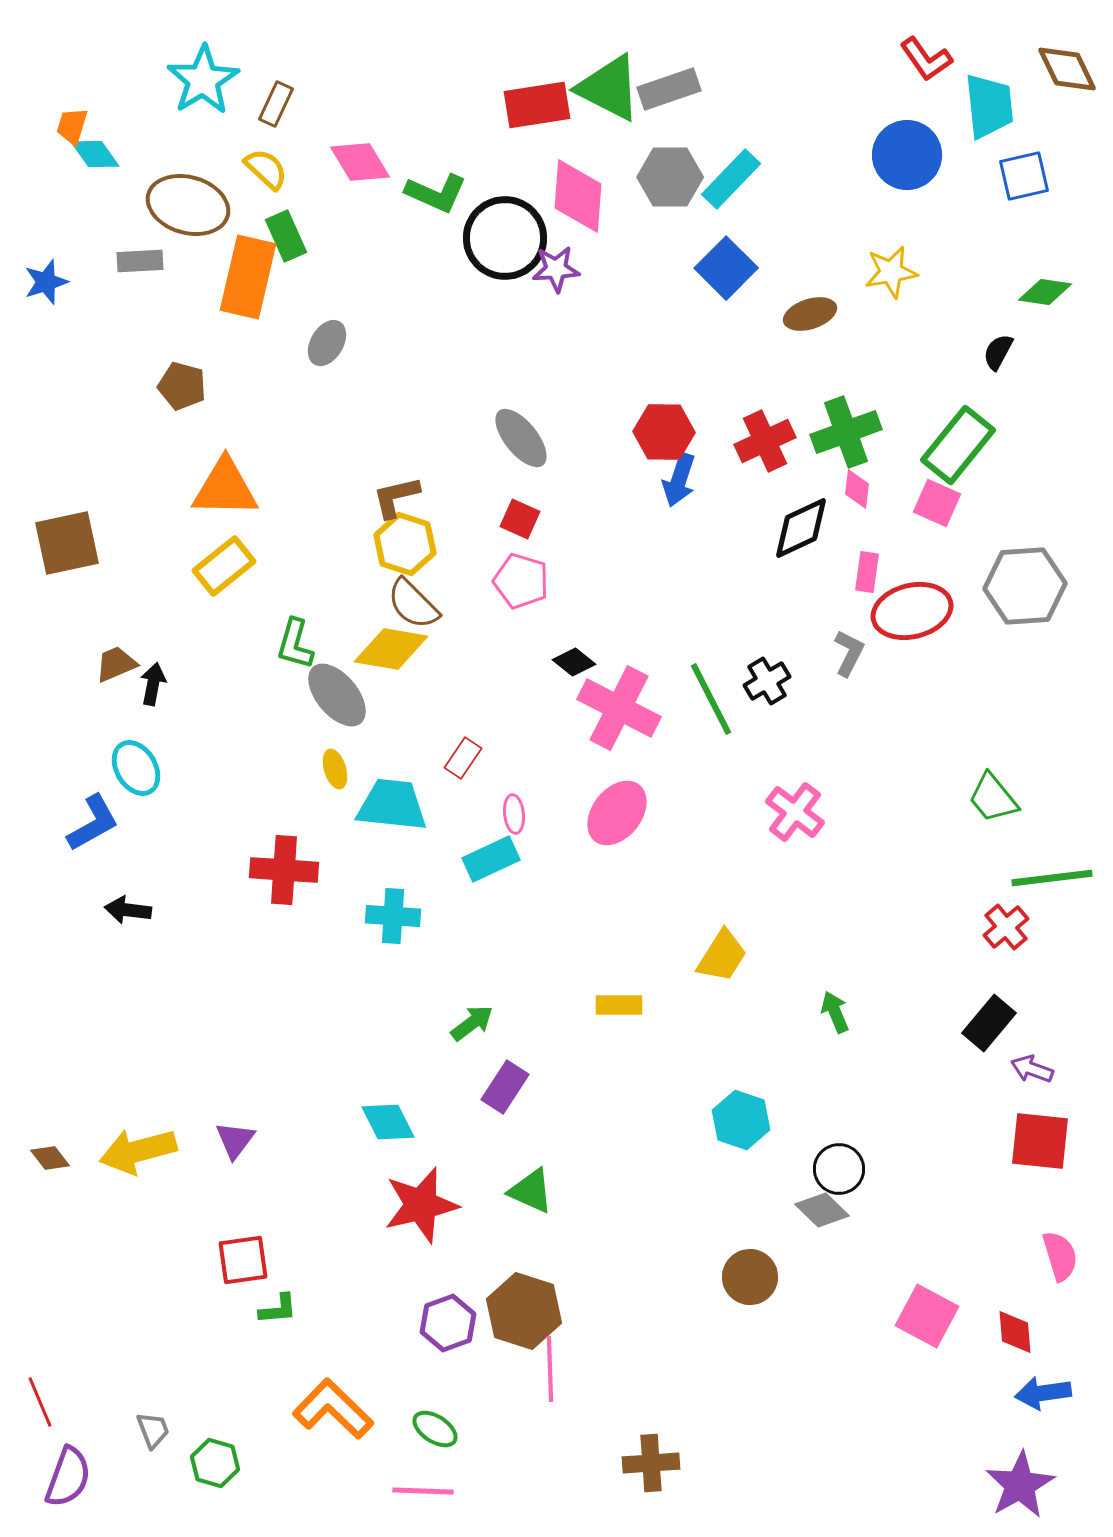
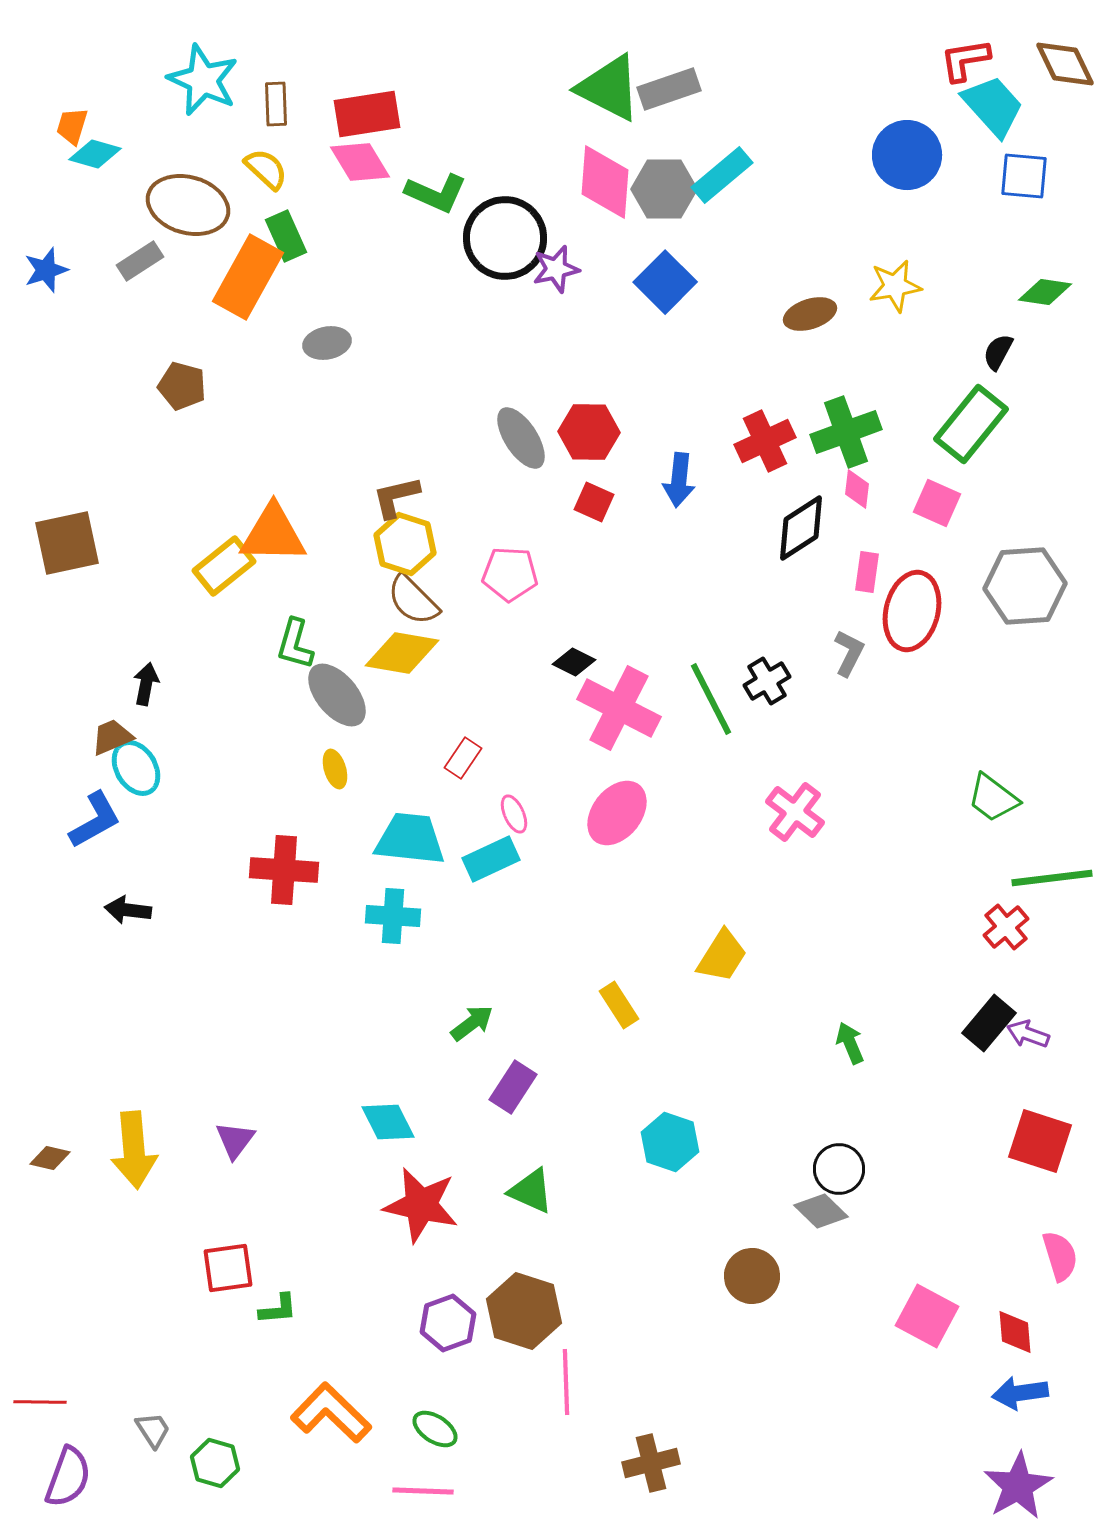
red L-shape at (926, 59): moved 39 px right, 1 px down; rotated 116 degrees clockwise
brown diamond at (1067, 69): moved 2 px left, 5 px up
cyan star at (203, 80): rotated 16 degrees counterclockwise
brown rectangle at (276, 104): rotated 27 degrees counterclockwise
red rectangle at (537, 105): moved 170 px left, 9 px down
cyan trapezoid at (989, 106): moved 4 px right; rotated 36 degrees counterclockwise
cyan diamond at (95, 154): rotated 39 degrees counterclockwise
blue square at (1024, 176): rotated 18 degrees clockwise
gray hexagon at (670, 177): moved 6 px left, 12 px down
cyan rectangle at (731, 179): moved 9 px left, 4 px up; rotated 6 degrees clockwise
pink diamond at (578, 196): moved 27 px right, 14 px up
gray rectangle at (140, 261): rotated 30 degrees counterclockwise
blue square at (726, 268): moved 61 px left, 14 px down
purple star at (556, 269): rotated 9 degrees counterclockwise
yellow star at (891, 272): moved 4 px right, 14 px down
orange rectangle at (248, 277): rotated 16 degrees clockwise
blue star at (46, 282): moved 12 px up
gray ellipse at (327, 343): rotated 48 degrees clockwise
red hexagon at (664, 432): moved 75 px left
gray ellipse at (521, 438): rotated 6 degrees clockwise
green rectangle at (958, 445): moved 13 px right, 21 px up
blue arrow at (679, 480): rotated 12 degrees counterclockwise
orange triangle at (225, 488): moved 48 px right, 46 px down
red square at (520, 519): moved 74 px right, 17 px up
black diamond at (801, 528): rotated 8 degrees counterclockwise
pink pentagon at (521, 581): moved 11 px left, 7 px up; rotated 14 degrees counterclockwise
brown semicircle at (413, 604): moved 4 px up
red ellipse at (912, 611): rotated 62 degrees counterclockwise
yellow diamond at (391, 649): moved 11 px right, 4 px down
black diamond at (574, 662): rotated 12 degrees counterclockwise
brown trapezoid at (116, 664): moved 4 px left, 73 px down
black arrow at (153, 684): moved 7 px left
green trapezoid at (993, 798): rotated 14 degrees counterclockwise
cyan trapezoid at (392, 805): moved 18 px right, 34 px down
pink ellipse at (514, 814): rotated 18 degrees counterclockwise
blue L-shape at (93, 823): moved 2 px right, 3 px up
yellow rectangle at (619, 1005): rotated 57 degrees clockwise
green arrow at (835, 1012): moved 15 px right, 31 px down
purple arrow at (1032, 1069): moved 4 px left, 35 px up
purple rectangle at (505, 1087): moved 8 px right
cyan hexagon at (741, 1120): moved 71 px left, 22 px down
red square at (1040, 1141): rotated 12 degrees clockwise
yellow arrow at (138, 1151): moved 4 px left, 1 px up; rotated 80 degrees counterclockwise
brown diamond at (50, 1158): rotated 39 degrees counterclockwise
red star at (421, 1205): rotated 26 degrees clockwise
gray diamond at (822, 1210): moved 1 px left, 1 px down
red square at (243, 1260): moved 15 px left, 8 px down
brown circle at (750, 1277): moved 2 px right, 1 px up
pink line at (550, 1369): moved 16 px right, 13 px down
blue arrow at (1043, 1393): moved 23 px left
red line at (40, 1402): rotated 66 degrees counterclockwise
orange L-shape at (333, 1409): moved 2 px left, 4 px down
gray trapezoid at (153, 1430): rotated 12 degrees counterclockwise
brown cross at (651, 1463): rotated 10 degrees counterclockwise
purple star at (1020, 1485): moved 2 px left, 1 px down
